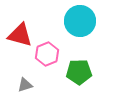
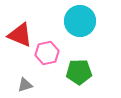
red triangle: rotated 8 degrees clockwise
pink hexagon: moved 1 px up; rotated 10 degrees clockwise
